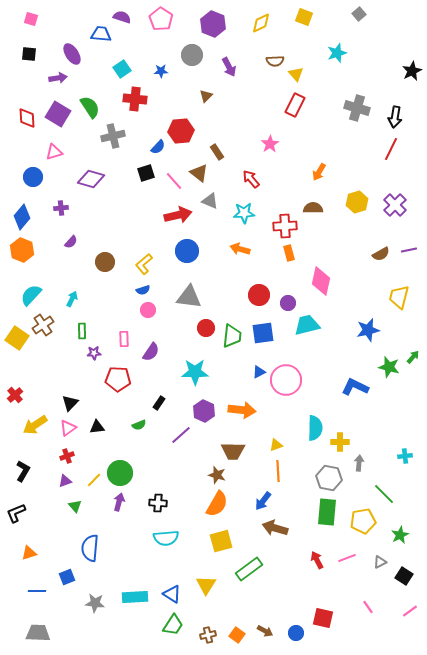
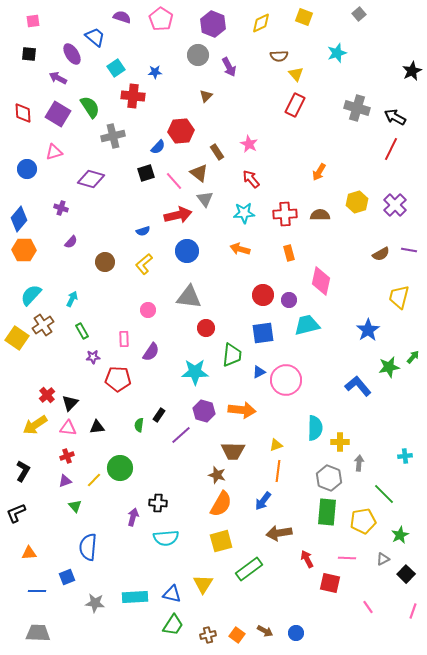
pink square at (31, 19): moved 2 px right, 2 px down; rotated 24 degrees counterclockwise
blue trapezoid at (101, 34): moved 6 px left, 3 px down; rotated 35 degrees clockwise
gray circle at (192, 55): moved 6 px right
brown semicircle at (275, 61): moved 4 px right, 5 px up
cyan square at (122, 69): moved 6 px left, 1 px up
blue star at (161, 71): moved 6 px left, 1 px down
purple arrow at (58, 78): rotated 144 degrees counterclockwise
red cross at (135, 99): moved 2 px left, 3 px up
black arrow at (395, 117): rotated 110 degrees clockwise
red diamond at (27, 118): moved 4 px left, 5 px up
pink star at (270, 144): moved 21 px left; rotated 12 degrees counterclockwise
blue circle at (33, 177): moved 6 px left, 8 px up
gray triangle at (210, 201): moved 5 px left, 2 px up; rotated 30 degrees clockwise
purple cross at (61, 208): rotated 24 degrees clockwise
brown semicircle at (313, 208): moved 7 px right, 7 px down
blue diamond at (22, 217): moved 3 px left, 2 px down
red cross at (285, 226): moved 12 px up
orange hexagon at (22, 250): moved 2 px right; rotated 20 degrees counterclockwise
purple line at (409, 250): rotated 21 degrees clockwise
blue semicircle at (143, 290): moved 59 px up
red circle at (259, 295): moved 4 px right
purple circle at (288, 303): moved 1 px right, 3 px up
blue star at (368, 330): rotated 20 degrees counterclockwise
green rectangle at (82, 331): rotated 28 degrees counterclockwise
green trapezoid at (232, 336): moved 19 px down
purple star at (94, 353): moved 1 px left, 4 px down
green star at (389, 367): rotated 25 degrees counterclockwise
blue L-shape at (355, 387): moved 3 px right, 1 px up; rotated 24 degrees clockwise
red cross at (15, 395): moved 32 px right
black rectangle at (159, 403): moved 12 px down
purple hexagon at (204, 411): rotated 10 degrees counterclockwise
green semicircle at (139, 425): rotated 120 degrees clockwise
pink triangle at (68, 428): rotated 42 degrees clockwise
orange line at (278, 471): rotated 10 degrees clockwise
green circle at (120, 473): moved 5 px up
gray hexagon at (329, 478): rotated 10 degrees clockwise
purple arrow at (119, 502): moved 14 px right, 15 px down
orange semicircle at (217, 504): moved 4 px right
brown arrow at (275, 528): moved 4 px right, 5 px down; rotated 25 degrees counterclockwise
blue semicircle at (90, 548): moved 2 px left, 1 px up
orange triangle at (29, 553): rotated 14 degrees clockwise
pink line at (347, 558): rotated 24 degrees clockwise
red arrow at (317, 560): moved 10 px left, 1 px up
gray triangle at (380, 562): moved 3 px right, 3 px up
black square at (404, 576): moved 2 px right, 2 px up; rotated 12 degrees clockwise
yellow triangle at (206, 585): moved 3 px left, 1 px up
blue triangle at (172, 594): rotated 18 degrees counterclockwise
pink line at (410, 611): moved 3 px right; rotated 35 degrees counterclockwise
red square at (323, 618): moved 7 px right, 35 px up
